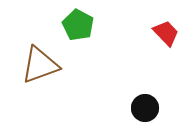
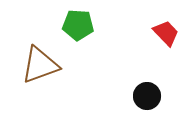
green pentagon: rotated 24 degrees counterclockwise
black circle: moved 2 px right, 12 px up
